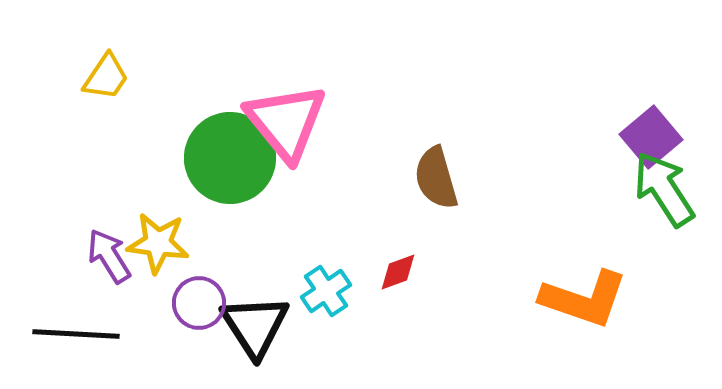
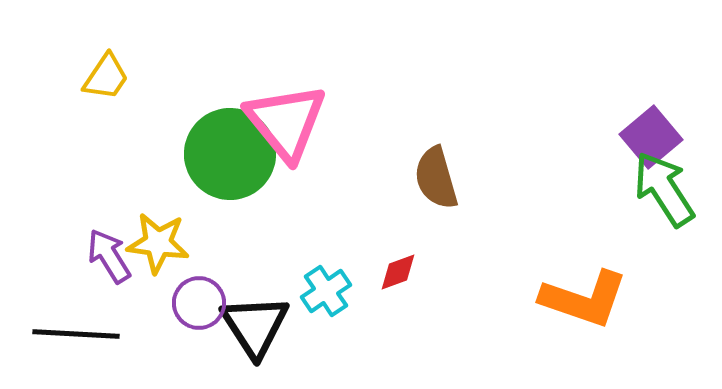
green circle: moved 4 px up
